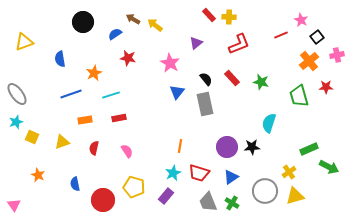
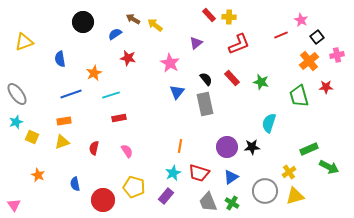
orange rectangle at (85, 120): moved 21 px left, 1 px down
